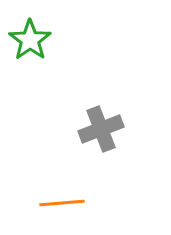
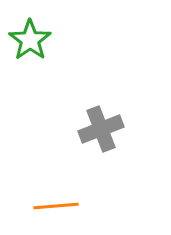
orange line: moved 6 px left, 3 px down
